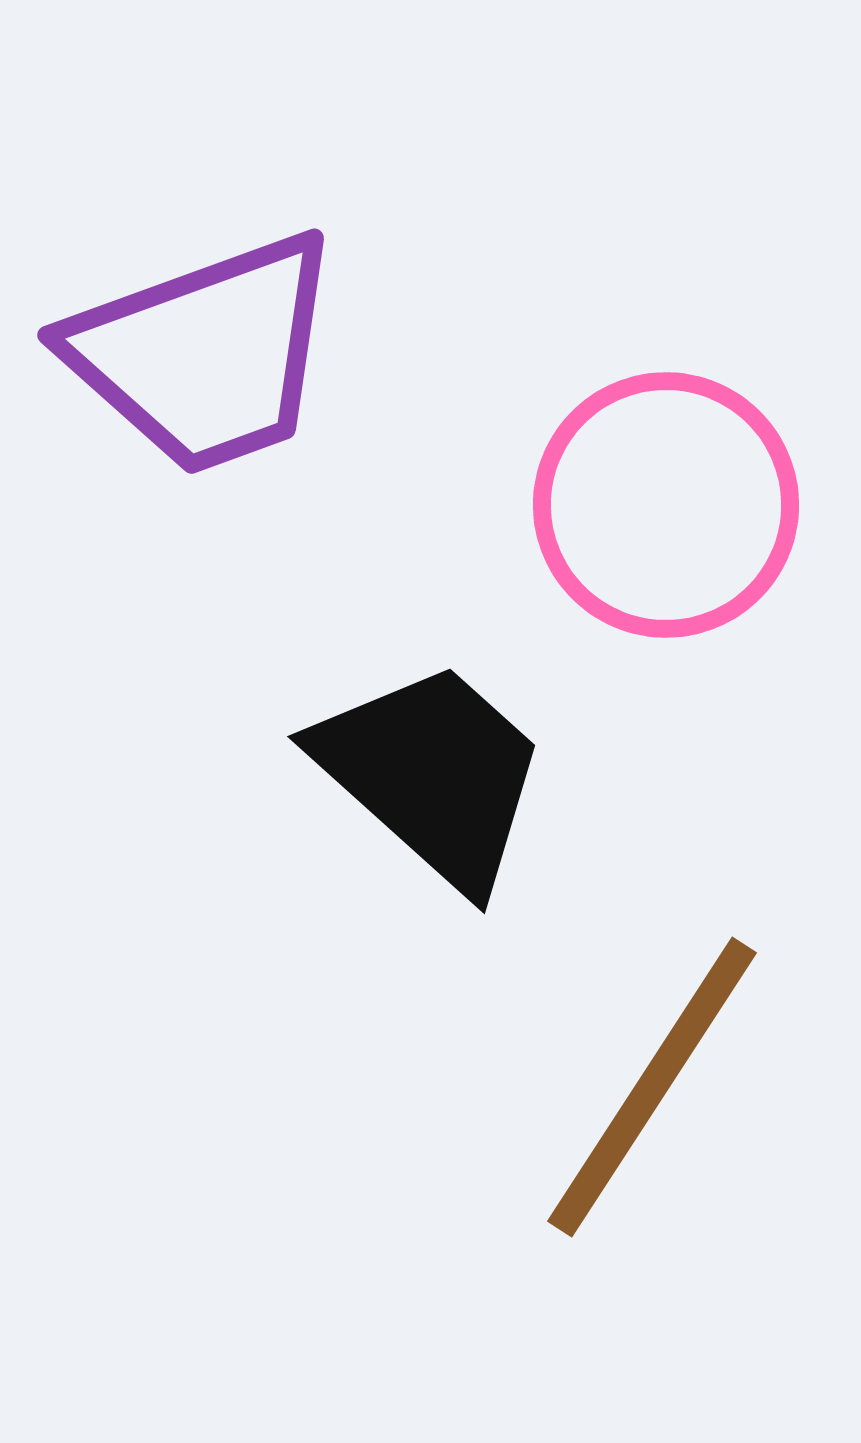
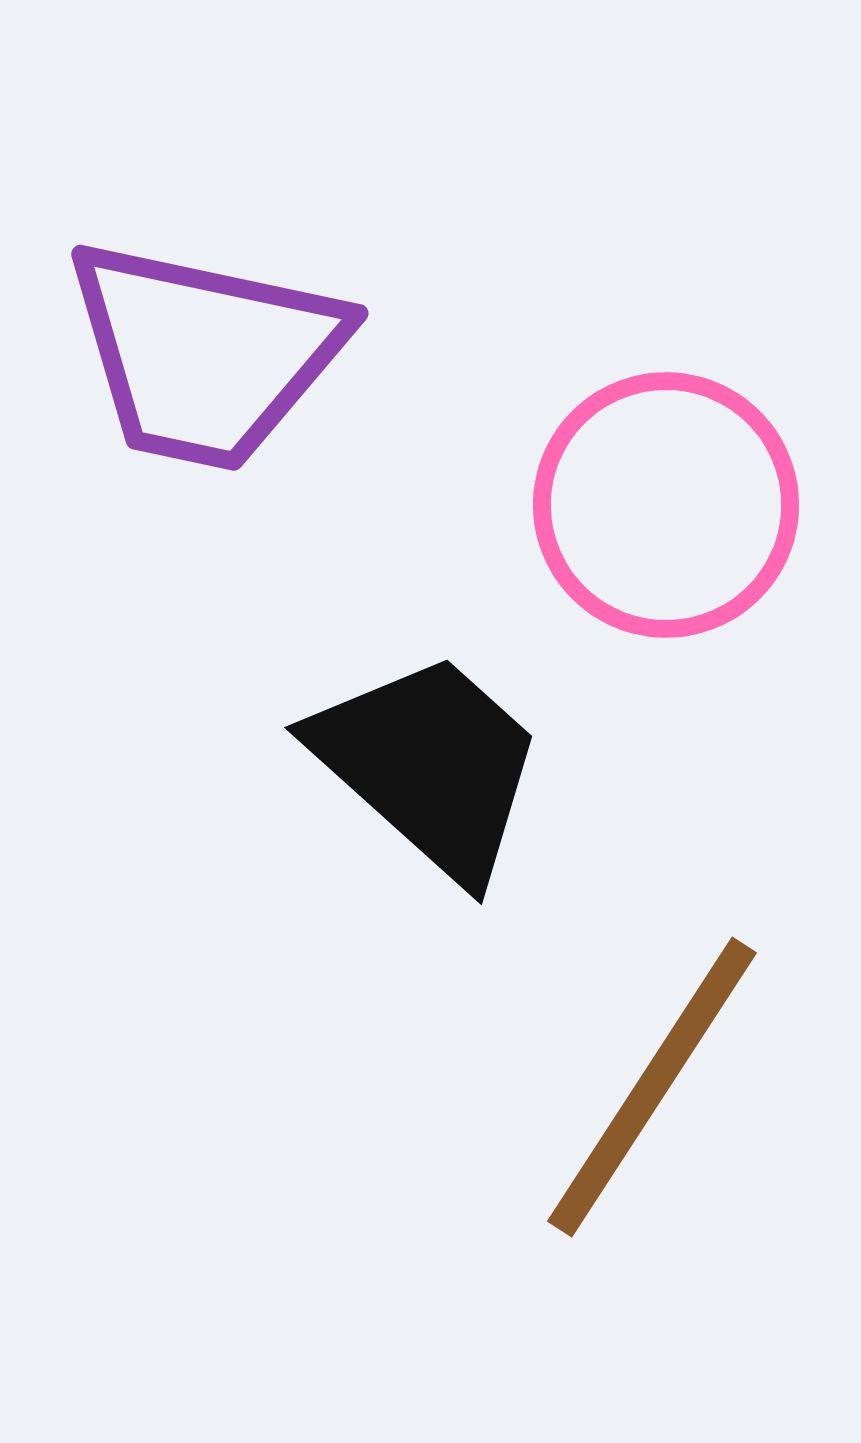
purple trapezoid: rotated 32 degrees clockwise
black trapezoid: moved 3 px left, 9 px up
